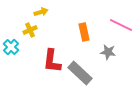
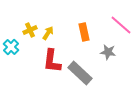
yellow arrow: moved 7 px right, 21 px down; rotated 40 degrees counterclockwise
pink line: rotated 15 degrees clockwise
